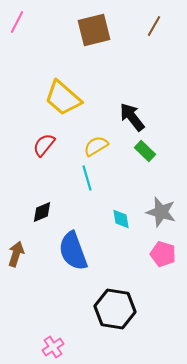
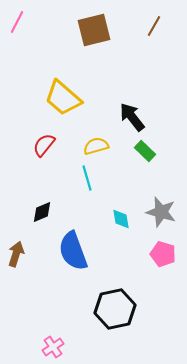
yellow semicircle: rotated 15 degrees clockwise
black hexagon: rotated 21 degrees counterclockwise
